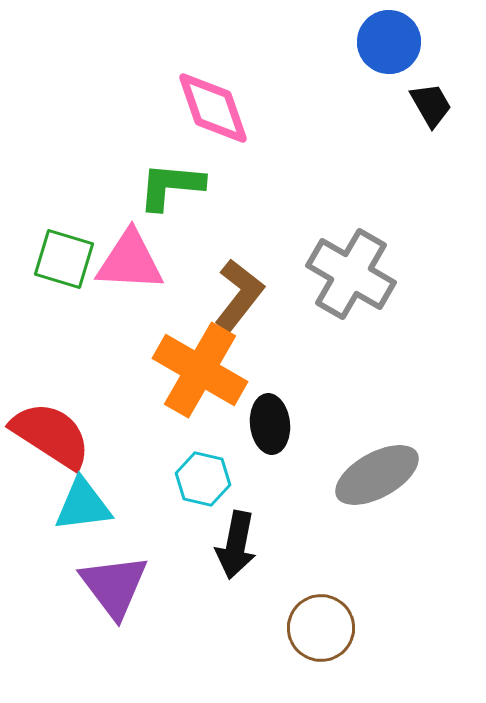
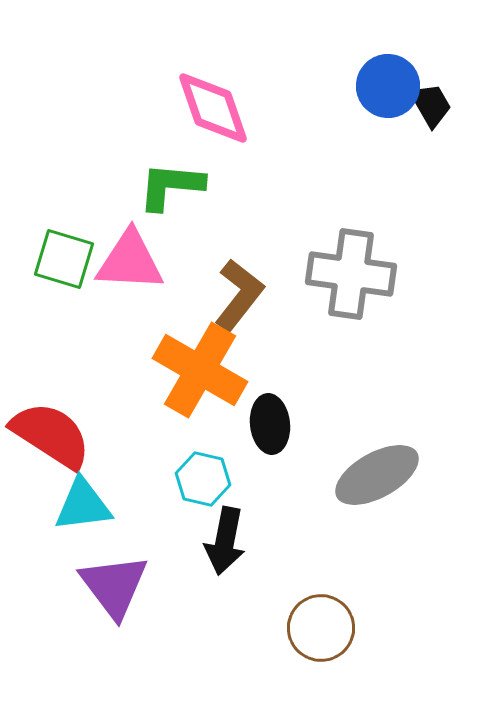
blue circle: moved 1 px left, 44 px down
gray cross: rotated 22 degrees counterclockwise
black arrow: moved 11 px left, 4 px up
